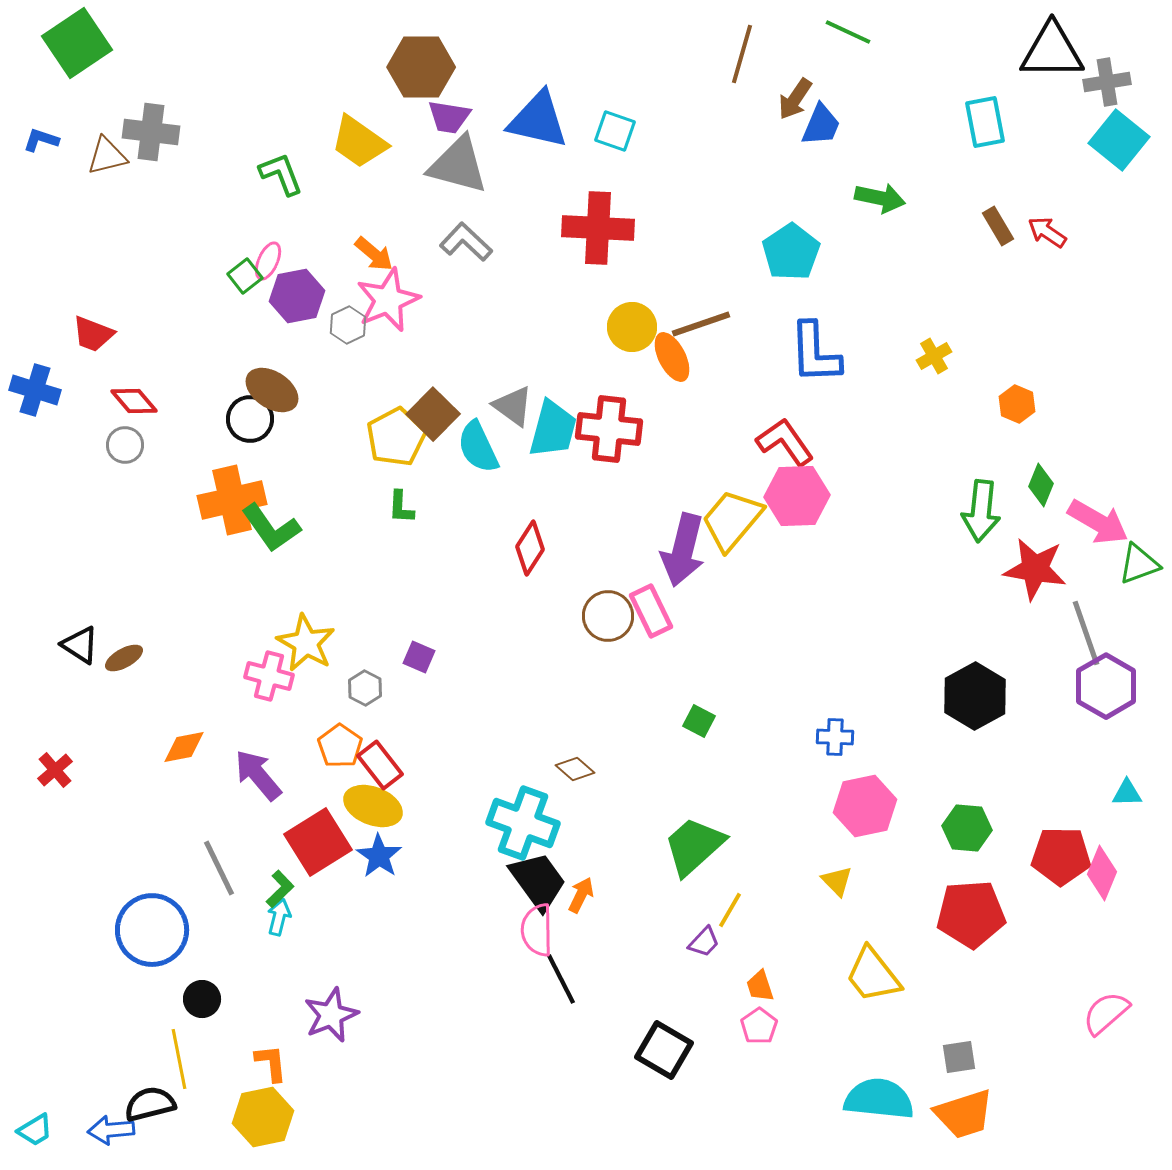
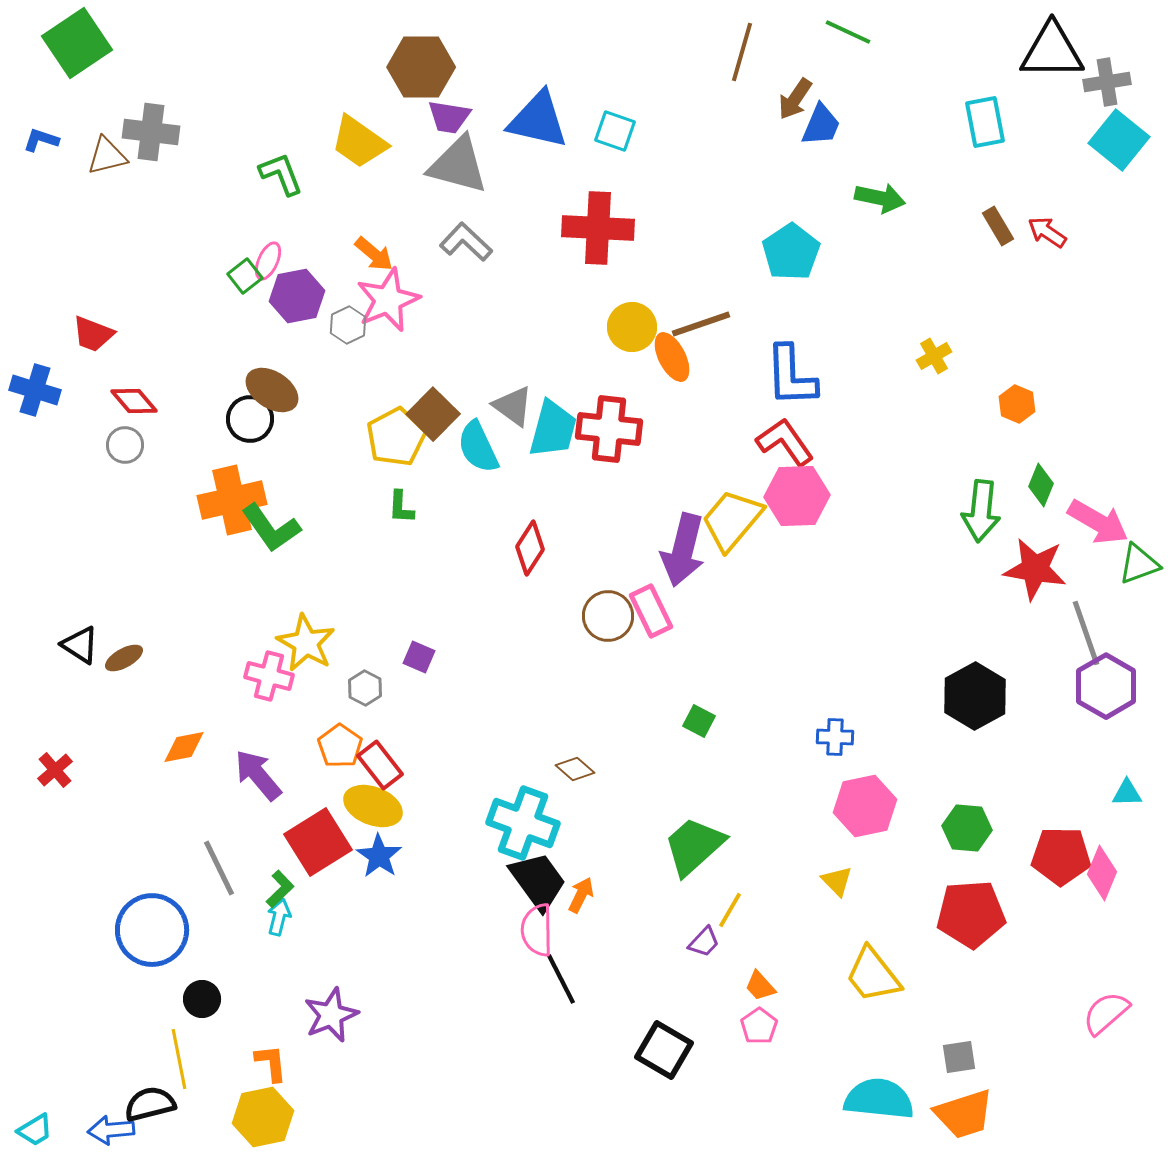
brown line at (742, 54): moved 2 px up
blue L-shape at (815, 353): moved 24 px left, 23 px down
orange trapezoid at (760, 986): rotated 24 degrees counterclockwise
